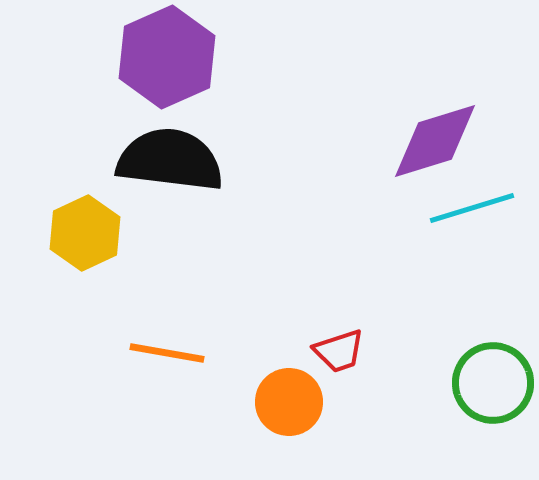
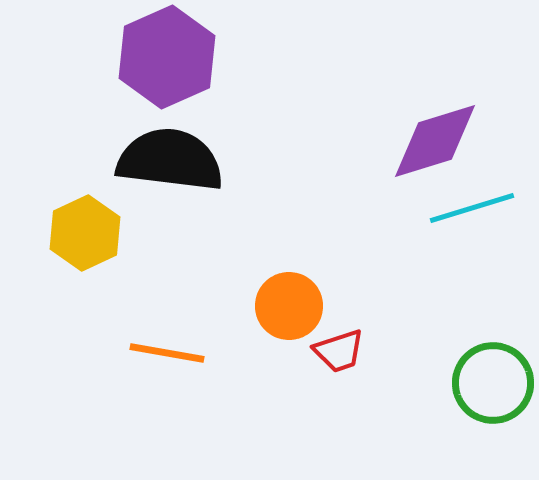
orange circle: moved 96 px up
